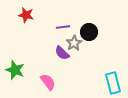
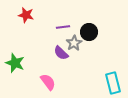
purple semicircle: moved 1 px left
green star: moved 7 px up
